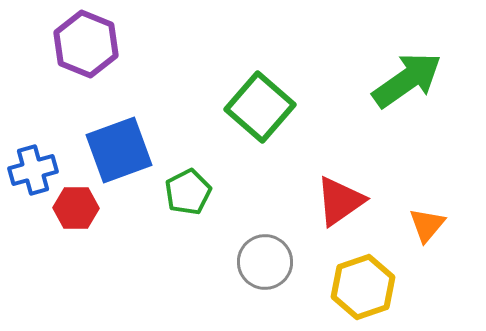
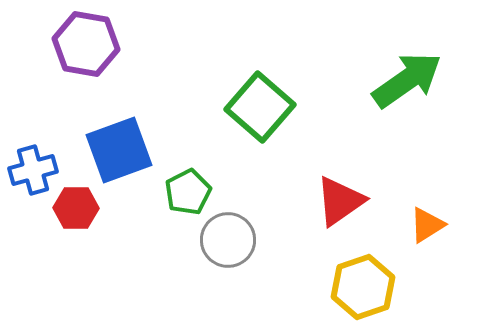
purple hexagon: rotated 12 degrees counterclockwise
orange triangle: rotated 18 degrees clockwise
gray circle: moved 37 px left, 22 px up
